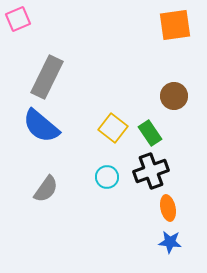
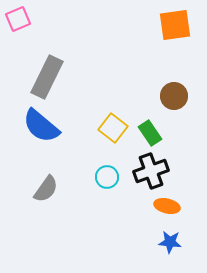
orange ellipse: moved 1 px left, 2 px up; rotated 65 degrees counterclockwise
